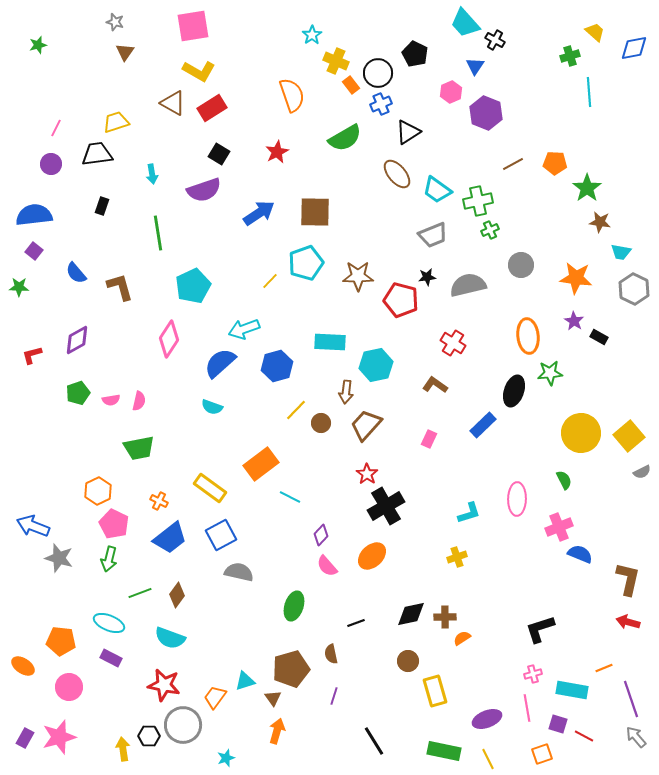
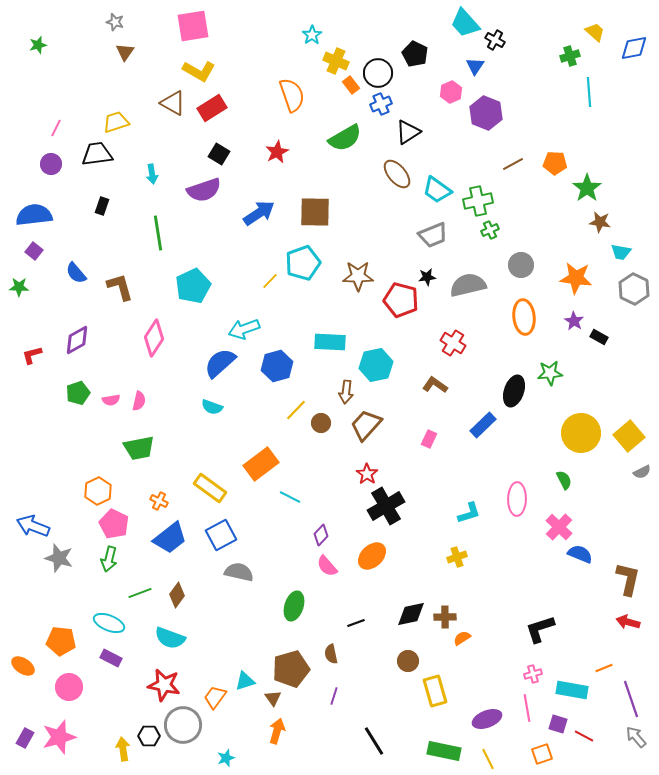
cyan pentagon at (306, 263): moved 3 px left
orange ellipse at (528, 336): moved 4 px left, 19 px up
pink diamond at (169, 339): moved 15 px left, 1 px up
pink cross at (559, 527): rotated 24 degrees counterclockwise
